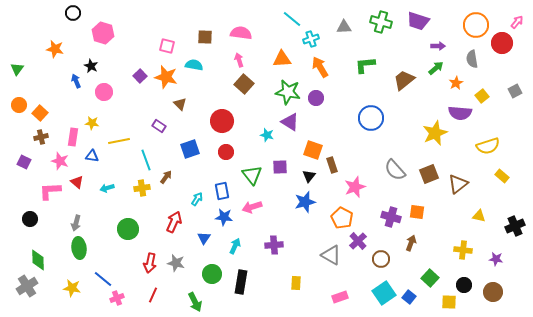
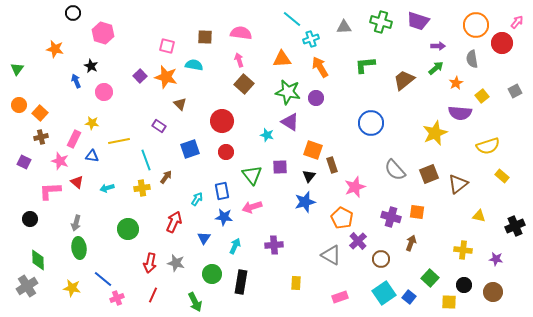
blue circle at (371, 118): moved 5 px down
pink rectangle at (73, 137): moved 1 px right, 2 px down; rotated 18 degrees clockwise
